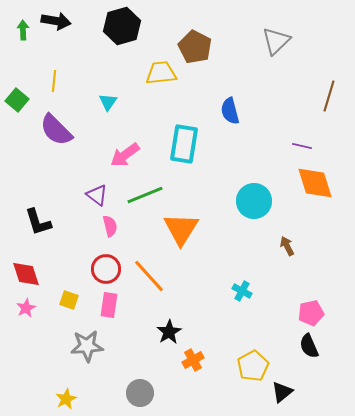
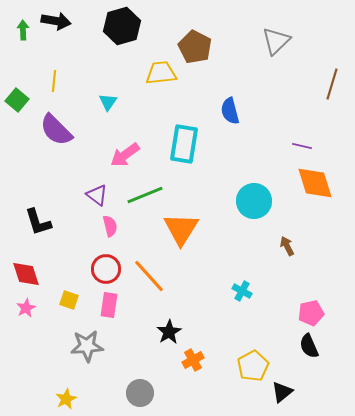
brown line: moved 3 px right, 12 px up
